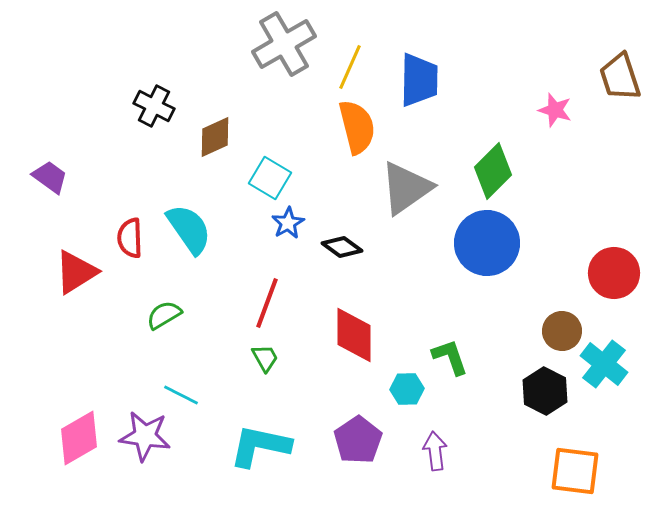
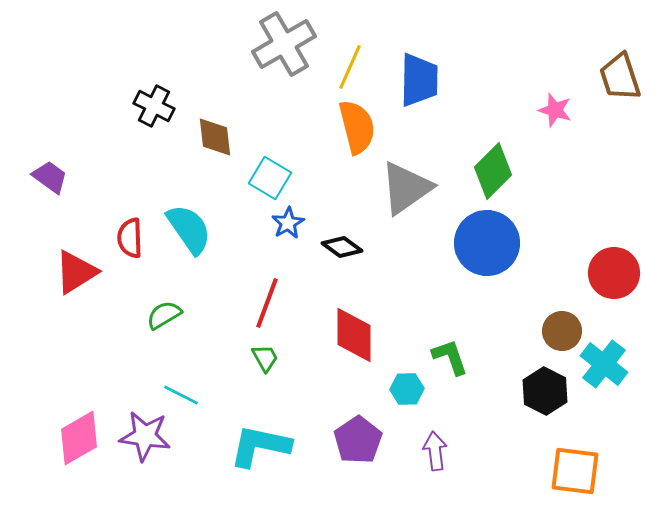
brown diamond: rotated 72 degrees counterclockwise
